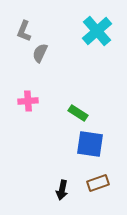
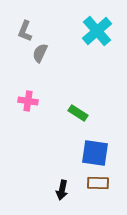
gray L-shape: moved 1 px right
pink cross: rotated 12 degrees clockwise
blue square: moved 5 px right, 9 px down
brown rectangle: rotated 20 degrees clockwise
